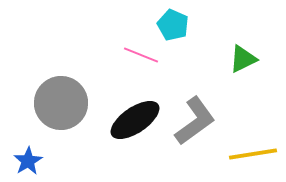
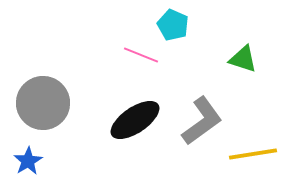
green triangle: rotated 44 degrees clockwise
gray circle: moved 18 px left
gray L-shape: moved 7 px right
